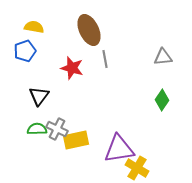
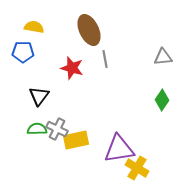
blue pentagon: moved 2 px left, 1 px down; rotated 20 degrees clockwise
